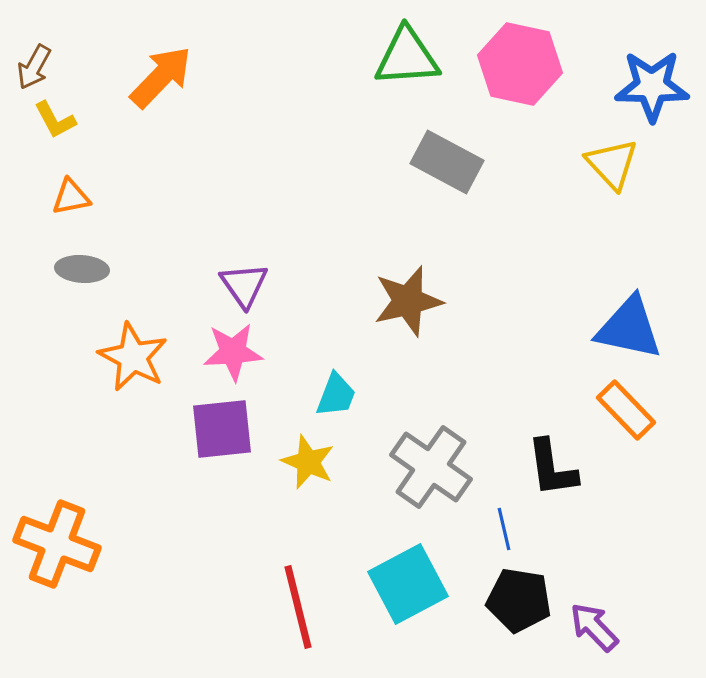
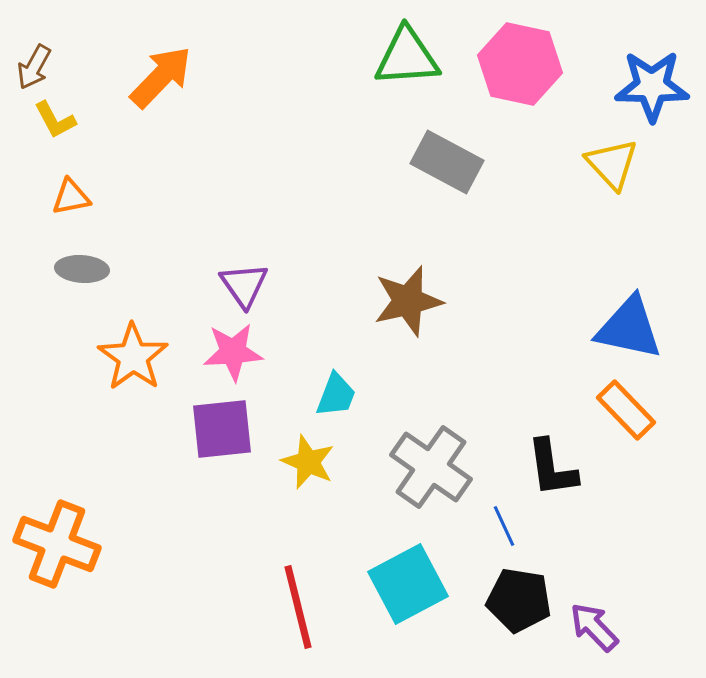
orange star: rotated 8 degrees clockwise
blue line: moved 3 px up; rotated 12 degrees counterclockwise
